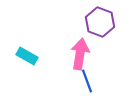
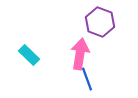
cyan rectangle: moved 2 px right, 1 px up; rotated 15 degrees clockwise
blue line: moved 2 px up
